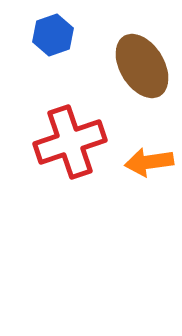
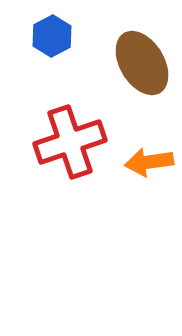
blue hexagon: moved 1 px left, 1 px down; rotated 9 degrees counterclockwise
brown ellipse: moved 3 px up
